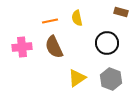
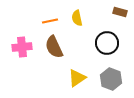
brown rectangle: moved 1 px left
